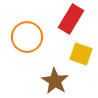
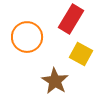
yellow square: rotated 10 degrees clockwise
